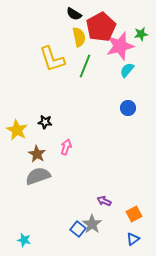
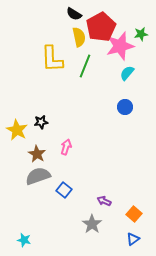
yellow L-shape: rotated 16 degrees clockwise
cyan semicircle: moved 3 px down
blue circle: moved 3 px left, 1 px up
black star: moved 4 px left; rotated 16 degrees counterclockwise
orange square: rotated 21 degrees counterclockwise
blue square: moved 14 px left, 39 px up
